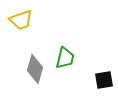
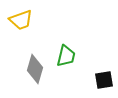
green trapezoid: moved 1 px right, 2 px up
